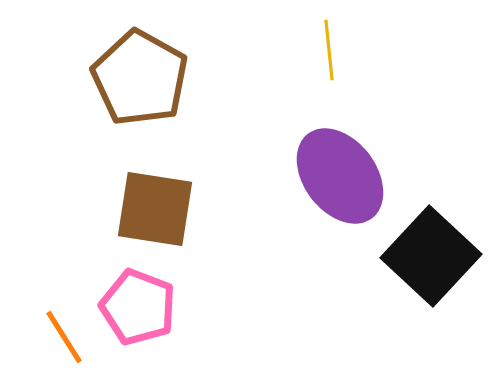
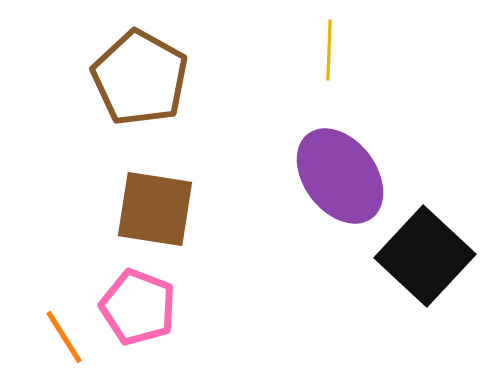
yellow line: rotated 8 degrees clockwise
black square: moved 6 px left
